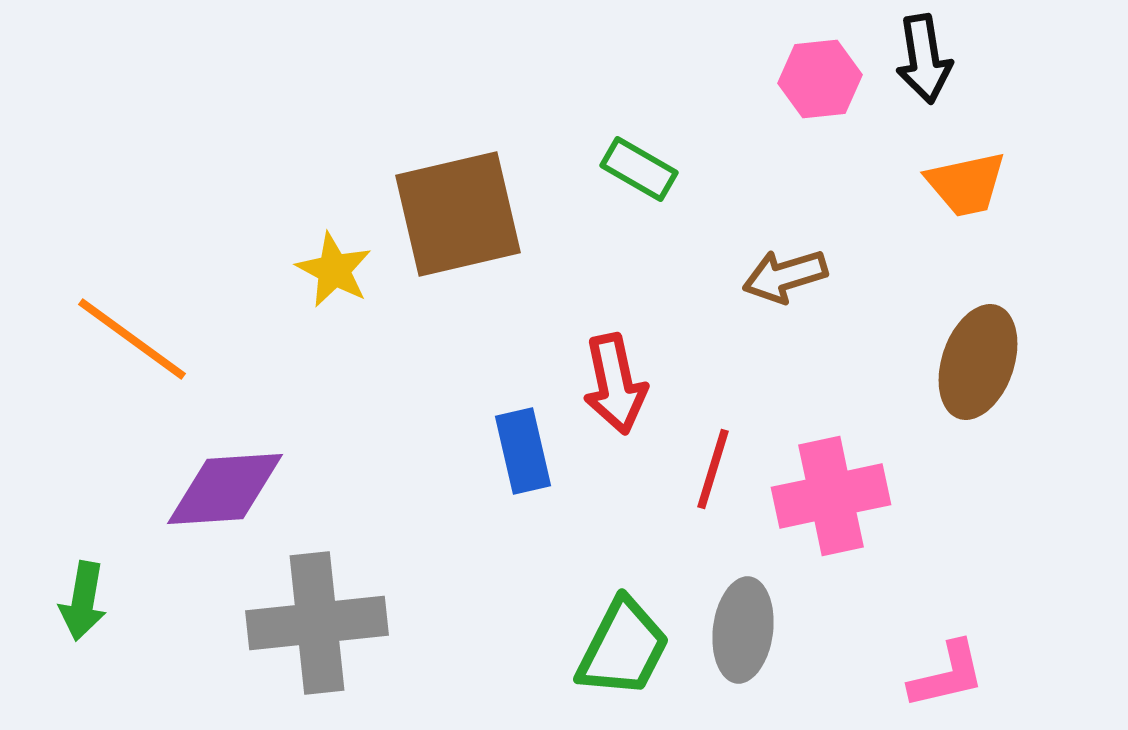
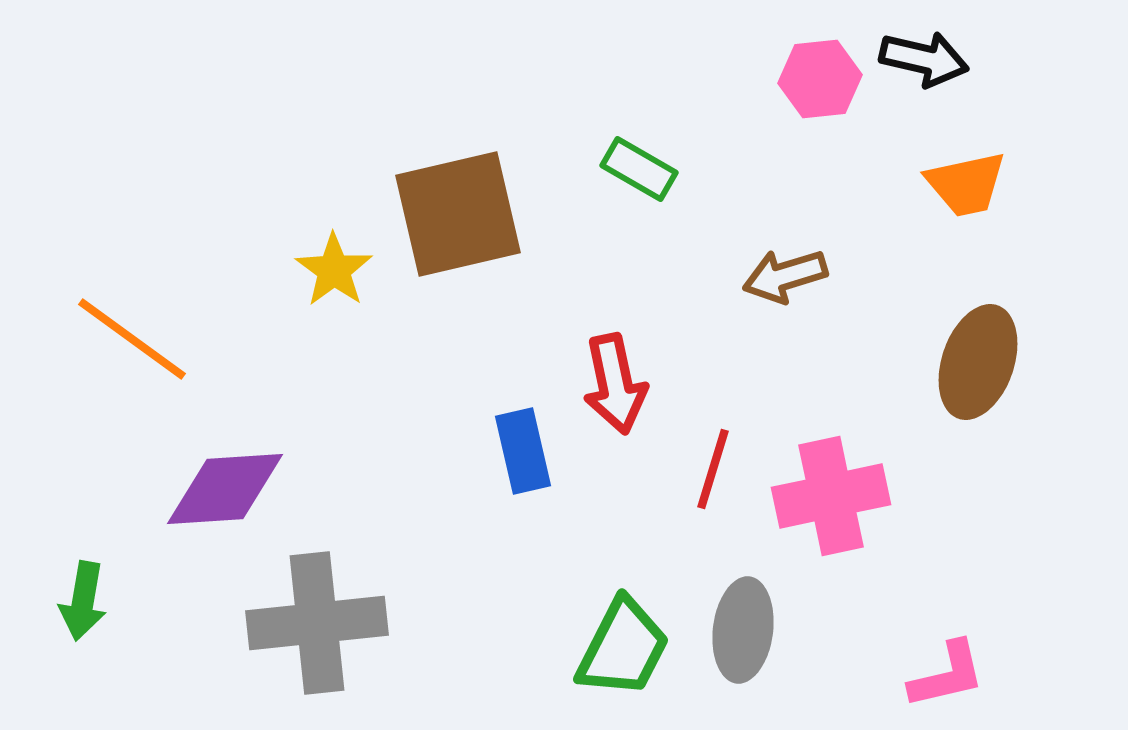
black arrow: rotated 68 degrees counterclockwise
yellow star: rotated 8 degrees clockwise
